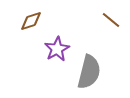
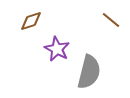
purple star: rotated 15 degrees counterclockwise
